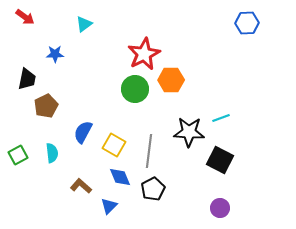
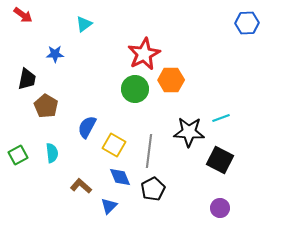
red arrow: moved 2 px left, 2 px up
brown pentagon: rotated 15 degrees counterclockwise
blue semicircle: moved 4 px right, 5 px up
